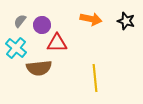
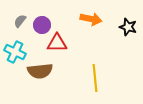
black star: moved 2 px right, 6 px down
cyan cross: moved 1 px left, 4 px down; rotated 15 degrees counterclockwise
brown semicircle: moved 1 px right, 3 px down
